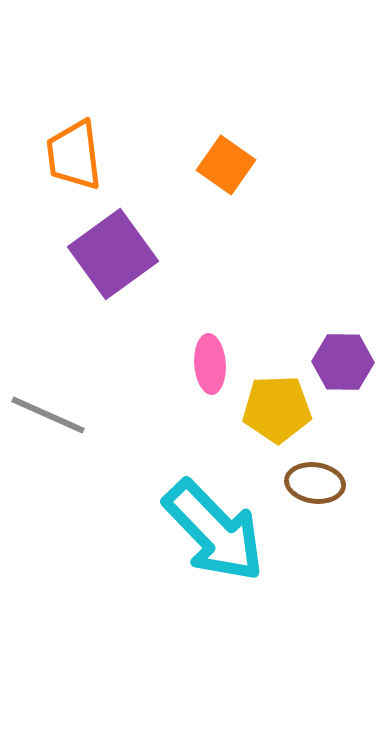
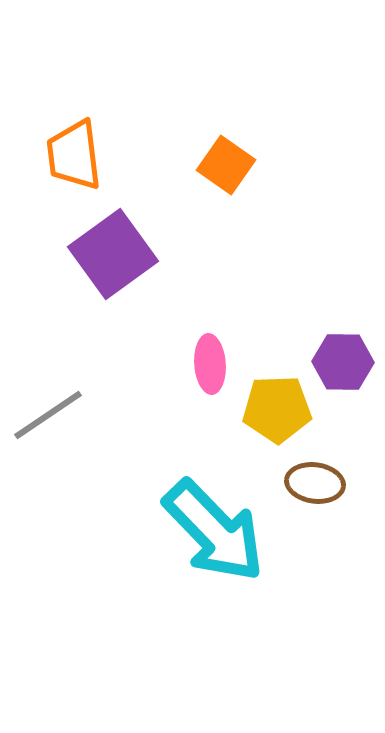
gray line: rotated 58 degrees counterclockwise
